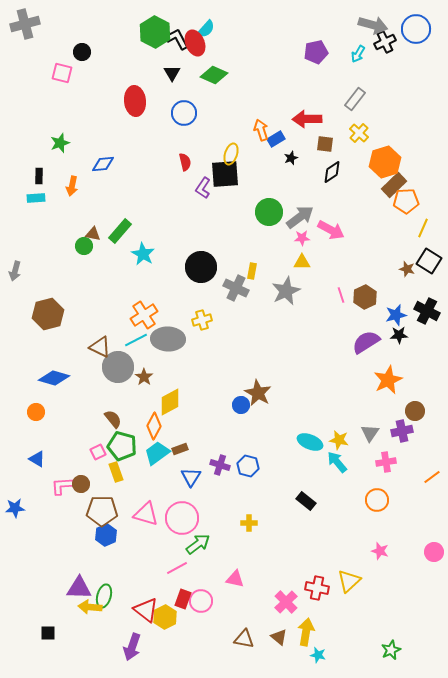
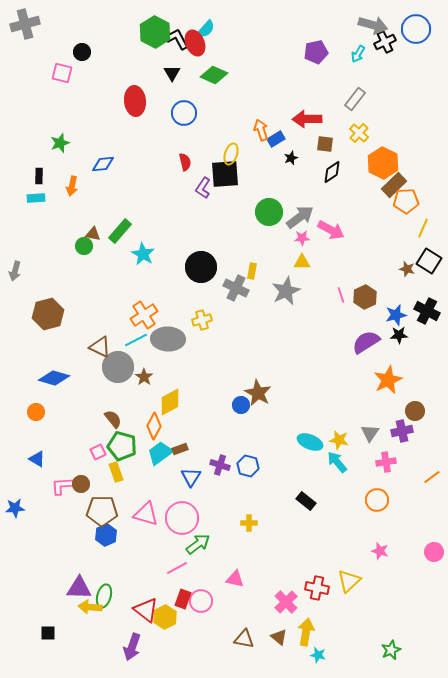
orange hexagon at (385, 162): moved 2 px left, 1 px down; rotated 16 degrees counterclockwise
cyan trapezoid at (157, 453): moved 3 px right
